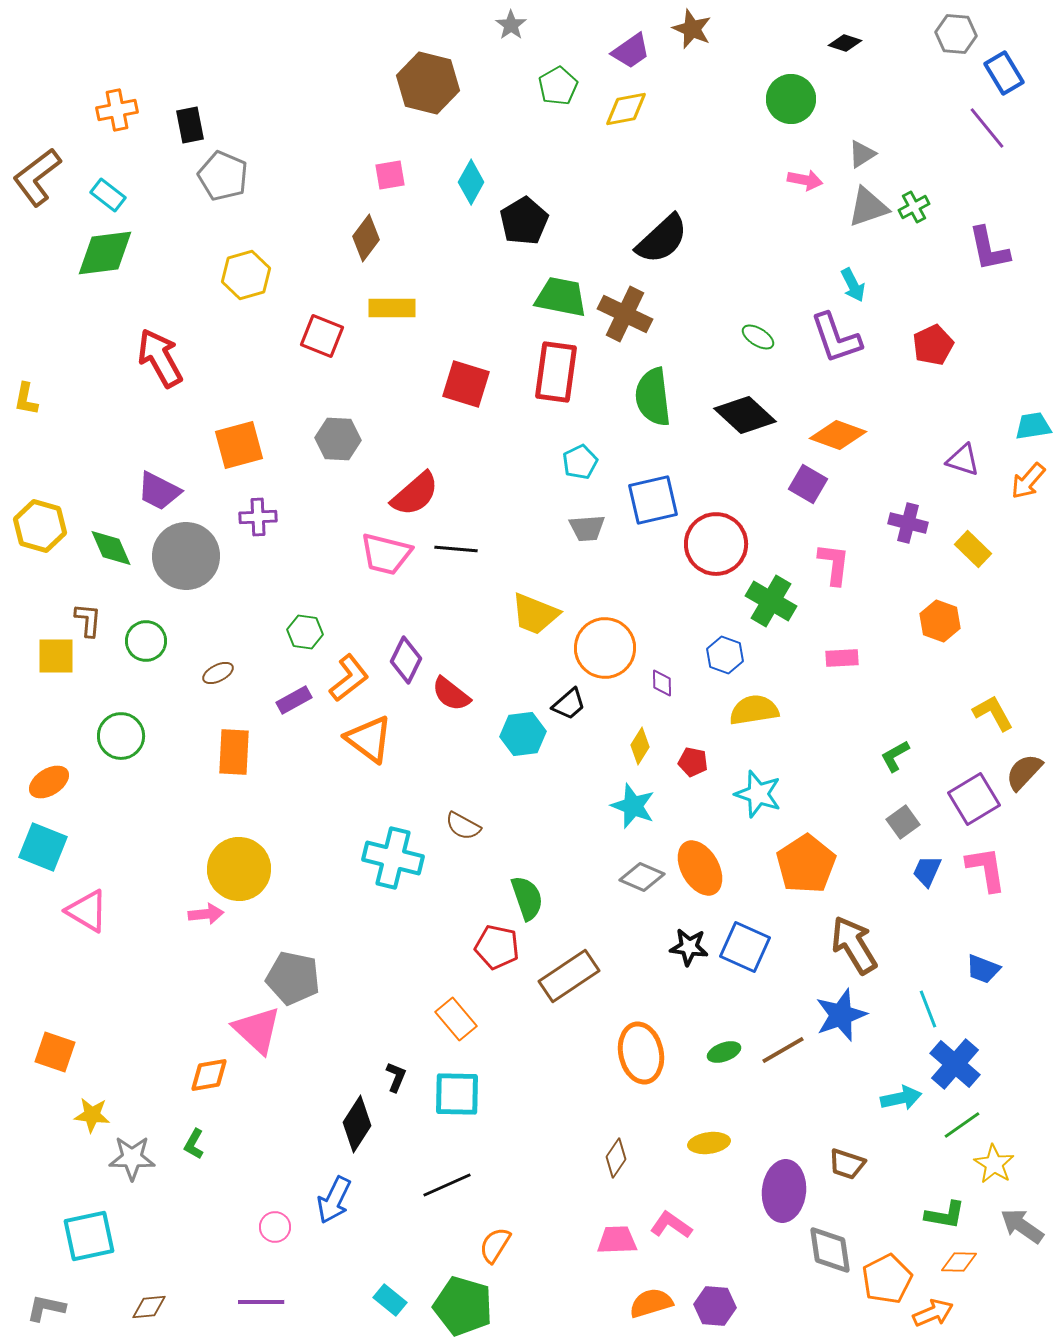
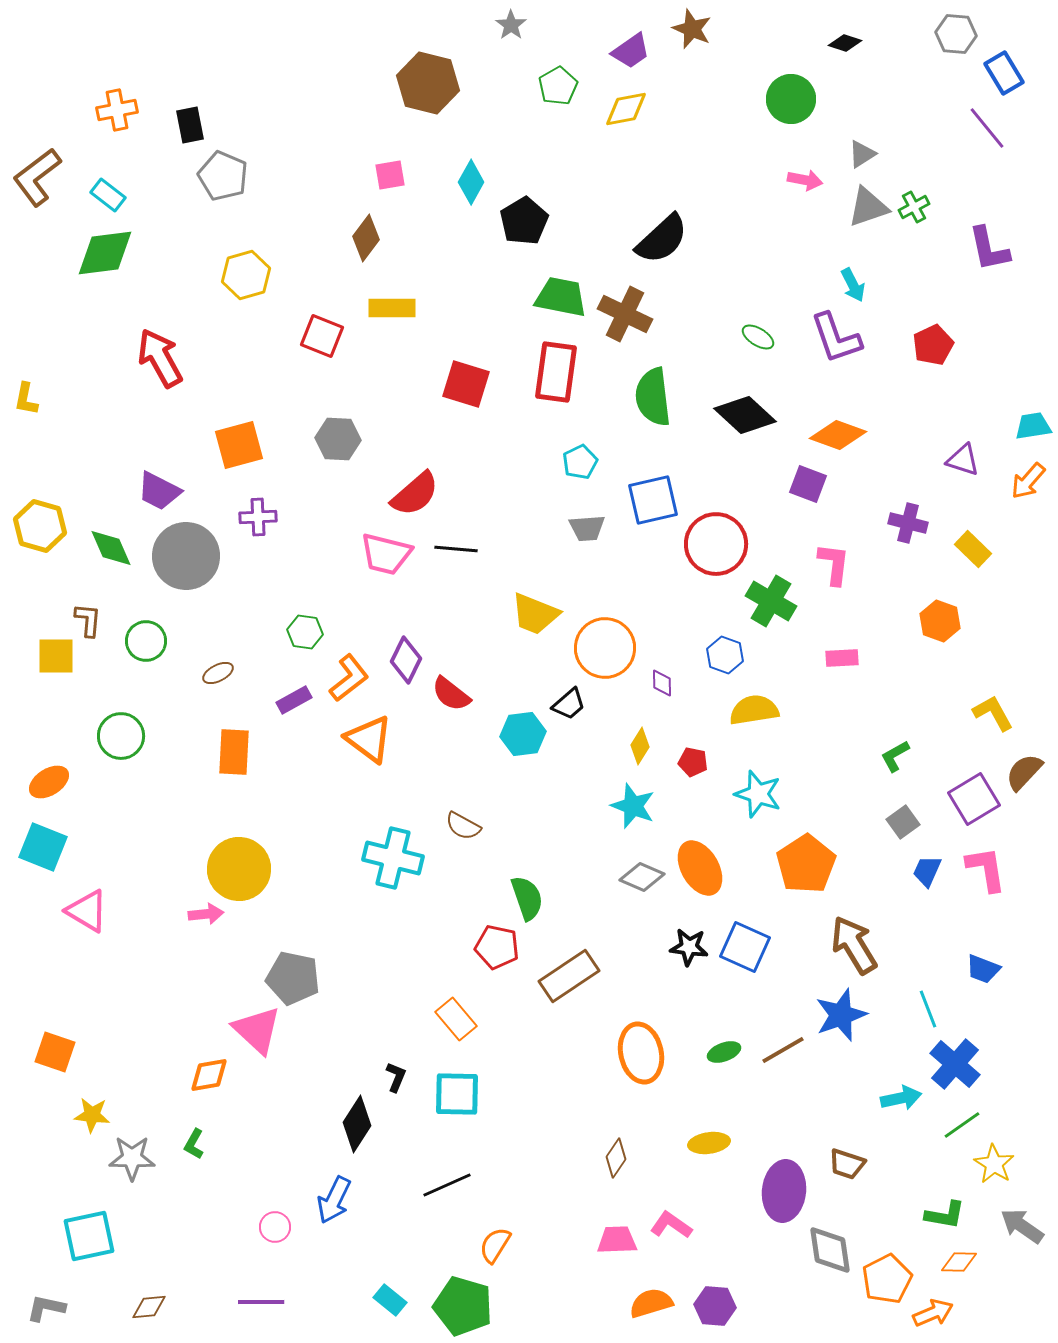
purple square at (808, 484): rotated 9 degrees counterclockwise
